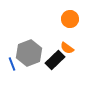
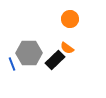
gray hexagon: rotated 20 degrees clockwise
